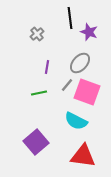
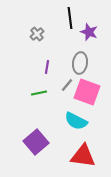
gray ellipse: rotated 35 degrees counterclockwise
